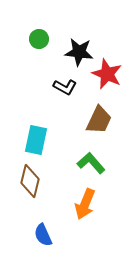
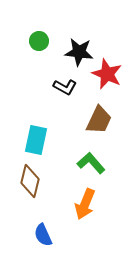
green circle: moved 2 px down
